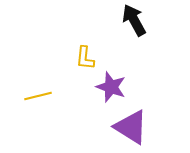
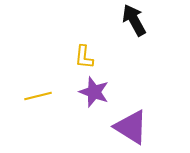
yellow L-shape: moved 1 px left, 1 px up
purple star: moved 17 px left, 5 px down
